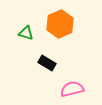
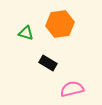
orange hexagon: rotated 16 degrees clockwise
black rectangle: moved 1 px right
